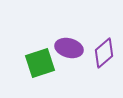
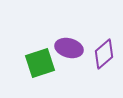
purple diamond: moved 1 px down
